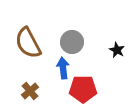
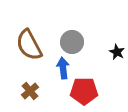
brown semicircle: moved 1 px right, 2 px down
black star: moved 2 px down
red pentagon: moved 1 px right, 2 px down
